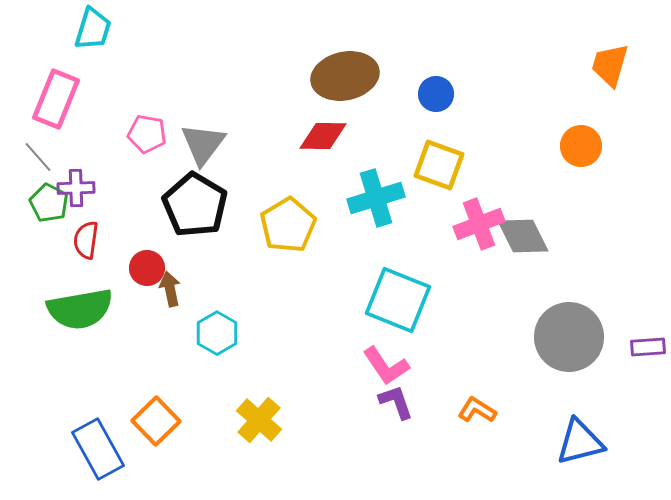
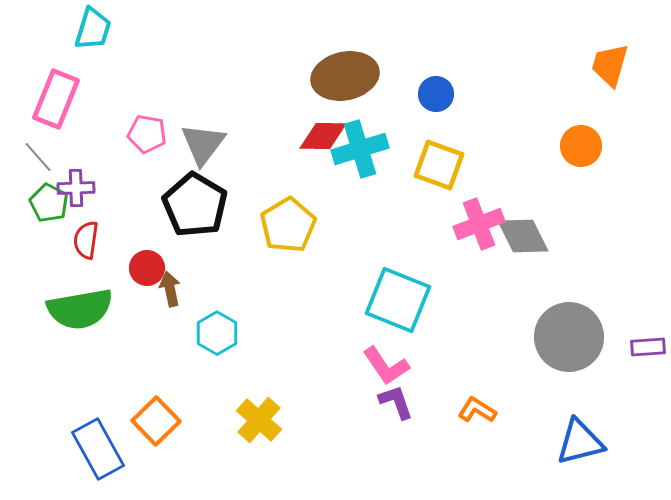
cyan cross: moved 16 px left, 49 px up
